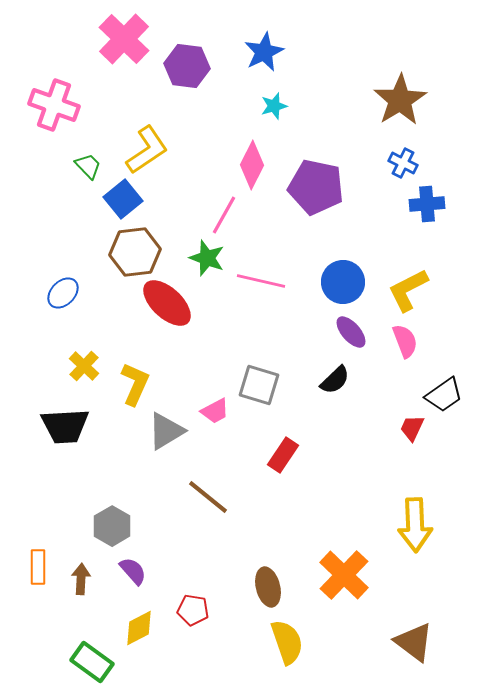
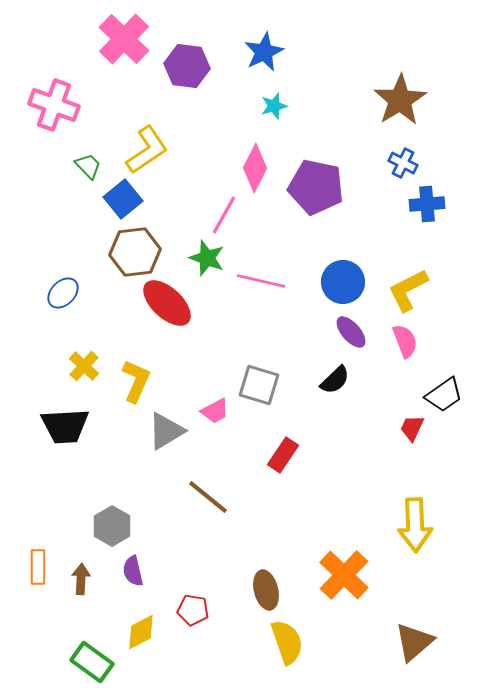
pink diamond at (252, 165): moved 3 px right, 3 px down
yellow L-shape at (135, 384): moved 1 px right, 3 px up
purple semicircle at (133, 571): rotated 152 degrees counterclockwise
brown ellipse at (268, 587): moved 2 px left, 3 px down
yellow diamond at (139, 628): moved 2 px right, 4 px down
brown triangle at (414, 642): rotated 42 degrees clockwise
